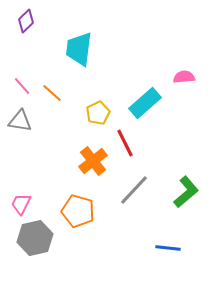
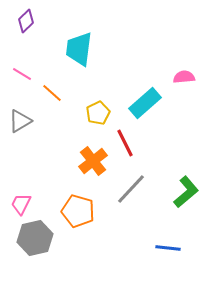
pink line: moved 12 px up; rotated 18 degrees counterclockwise
gray triangle: rotated 40 degrees counterclockwise
gray line: moved 3 px left, 1 px up
